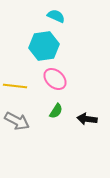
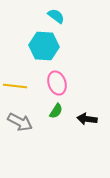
cyan semicircle: rotated 12 degrees clockwise
cyan hexagon: rotated 12 degrees clockwise
pink ellipse: moved 2 px right, 4 px down; rotated 30 degrees clockwise
gray arrow: moved 3 px right, 1 px down
